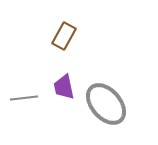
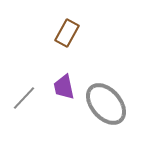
brown rectangle: moved 3 px right, 3 px up
gray line: rotated 40 degrees counterclockwise
